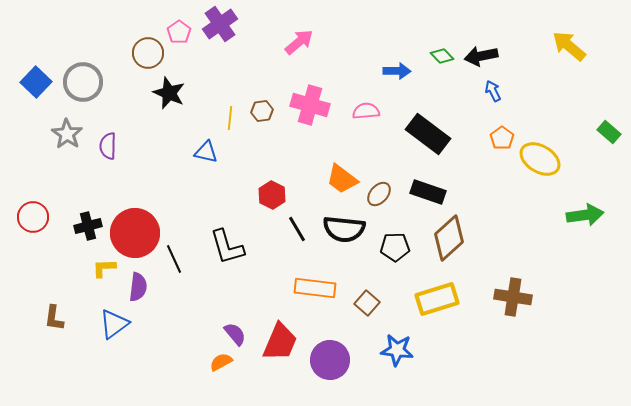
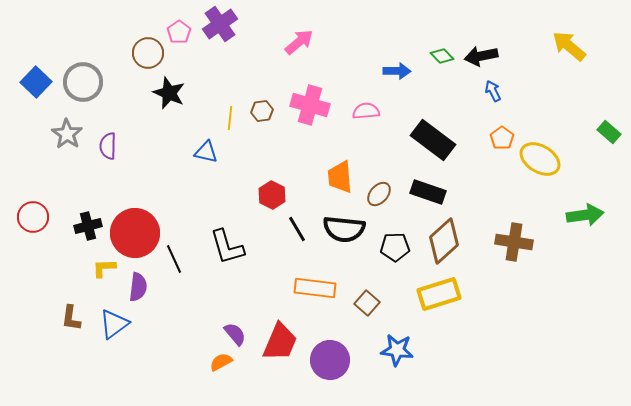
black rectangle at (428, 134): moved 5 px right, 6 px down
orange trapezoid at (342, 179): moved 2 px left, 2 px up; rotated 48 degrees clockwise
brown diamond at (449, 238): moved 5 px left, 3 px down
brown cross at (513, 297): moved 1 px right, 55 px up
yellow rectangle at (437, 299): moved 2 px right, 5 px up
brown L-shape at (54, 318): moved 17 px right
